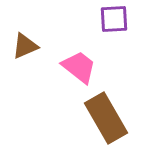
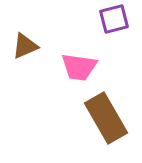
purple square: rotated 12 degrees counterclockwise
pink trapezoid: rotated 150 degrees clockwise
